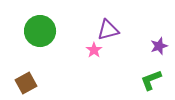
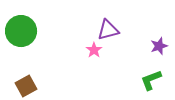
green circle: moved 19 px left
brown square: moved 3 px down
